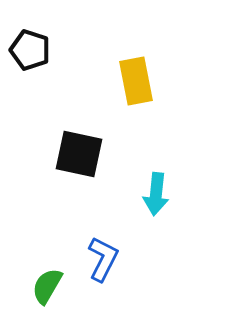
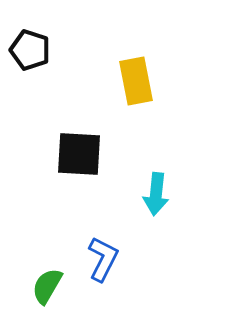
black square: rotated 9 degrees counterclockwise
